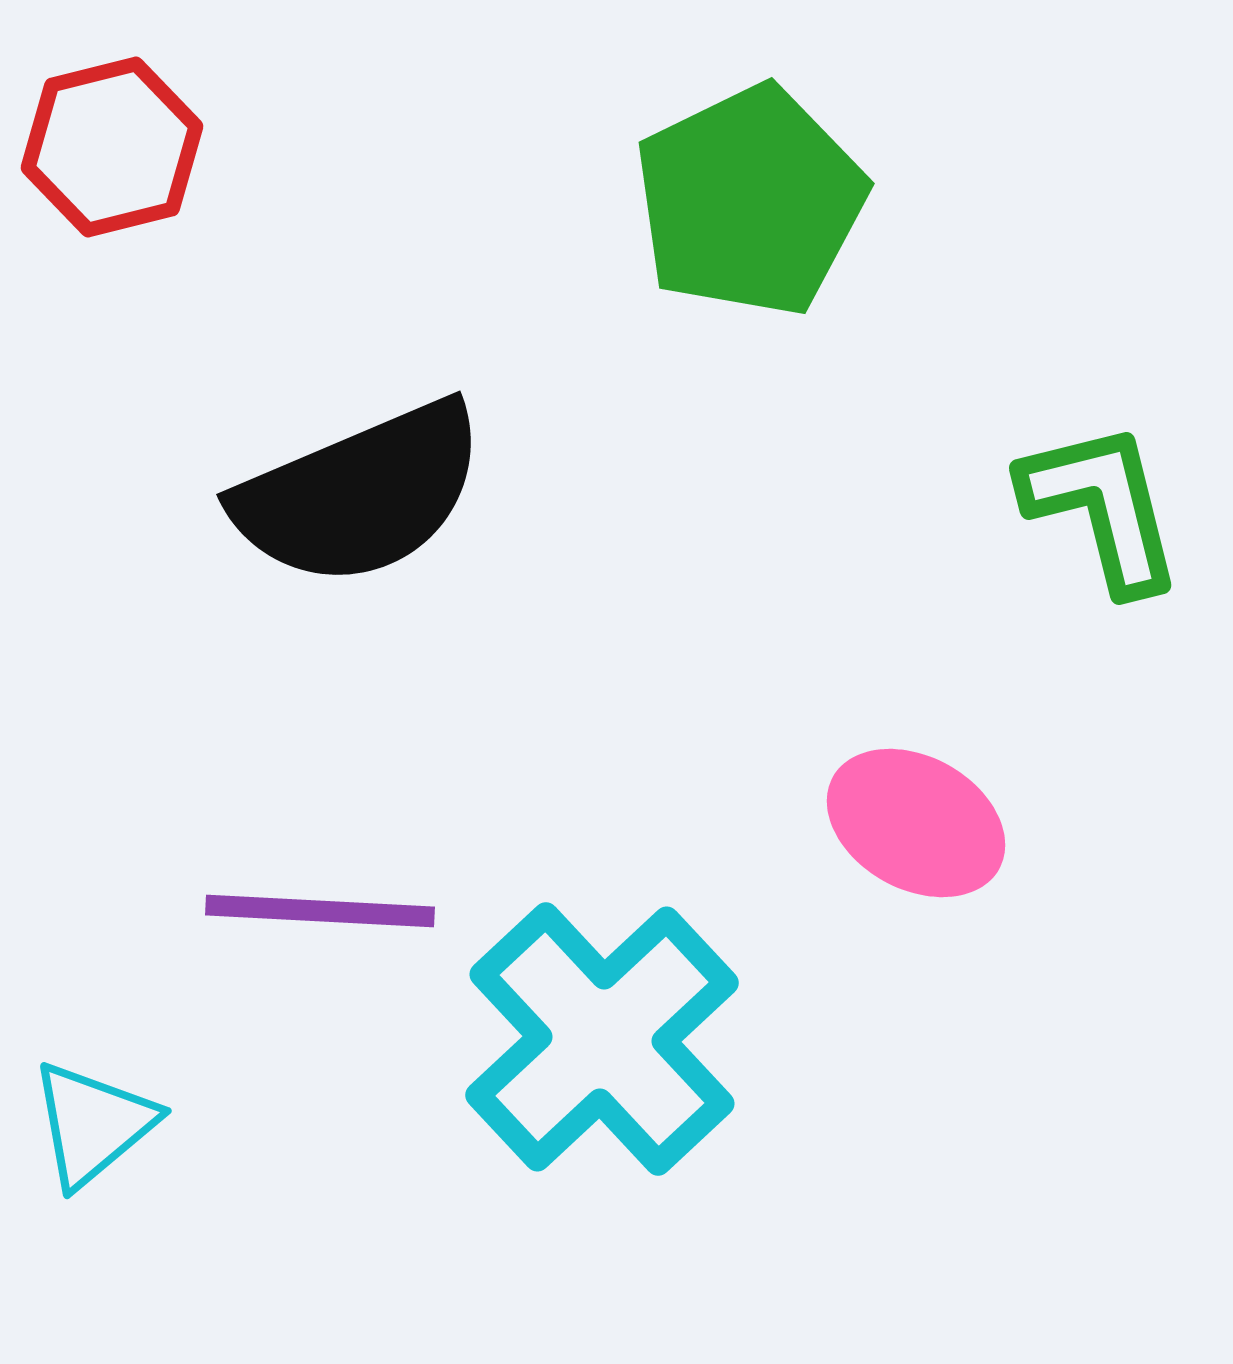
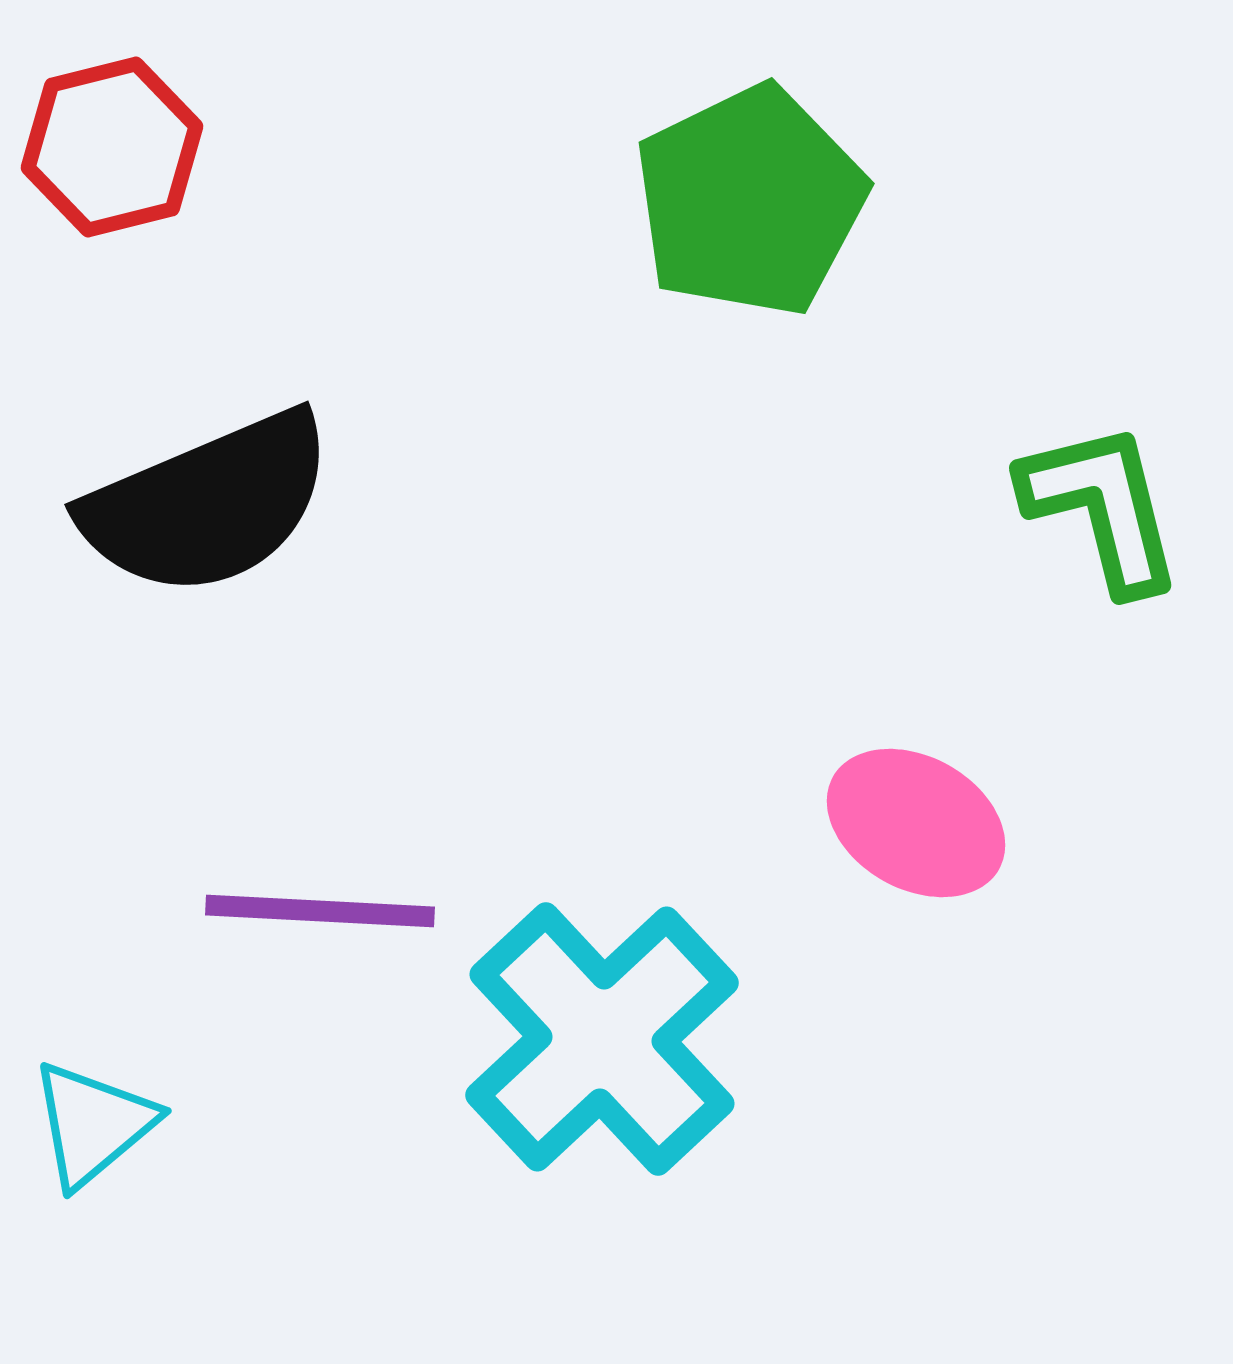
black semicircle: moved 152 px left, 10 px down
